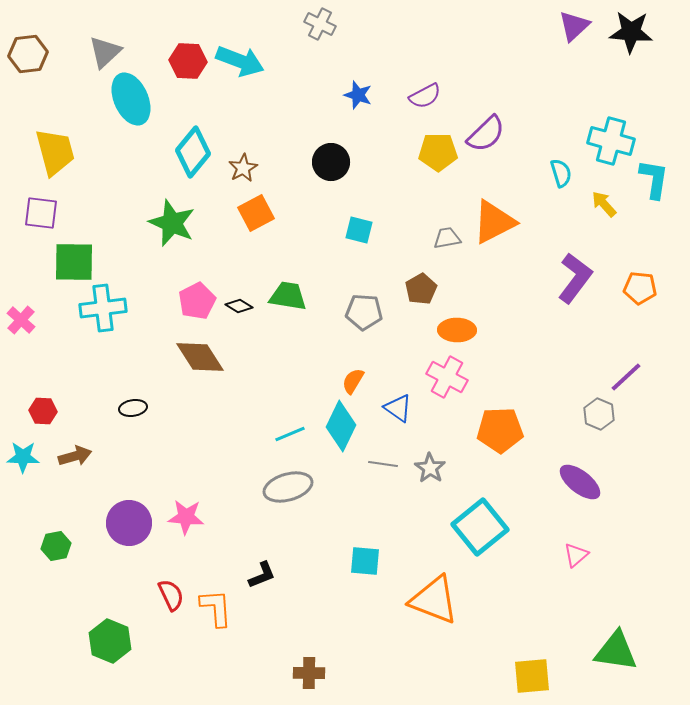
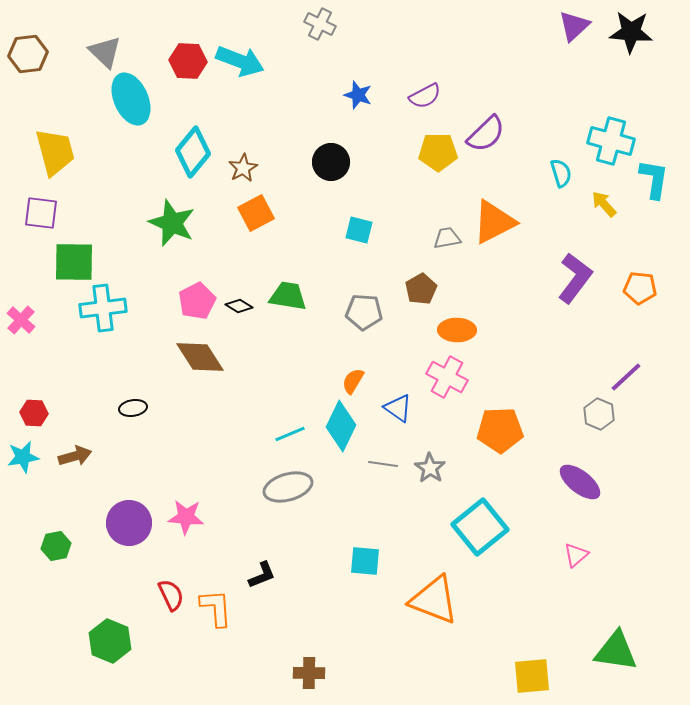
gray triangle at (105, 52): rotated 33 degrees counterclockwise
red hexagon at (43, 411): moved 9 px left, 2 px down
cyan star at (23, 457): rotated 12 degrees counterclockwise
